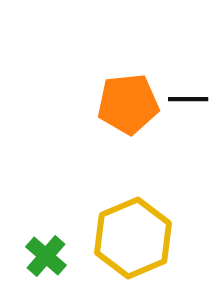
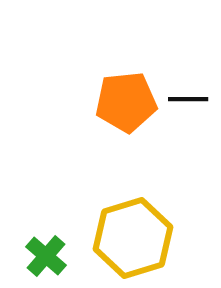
orange pentagon: moved 2 px left, 2 px up
yellow hexagon: rotated 6 degrees clockwise
